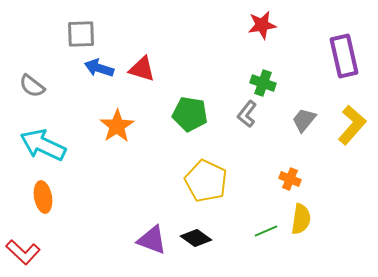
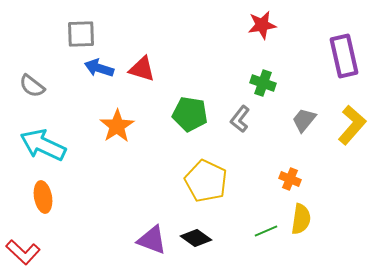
gray L-shape: moved 7 px left, 5 px down
